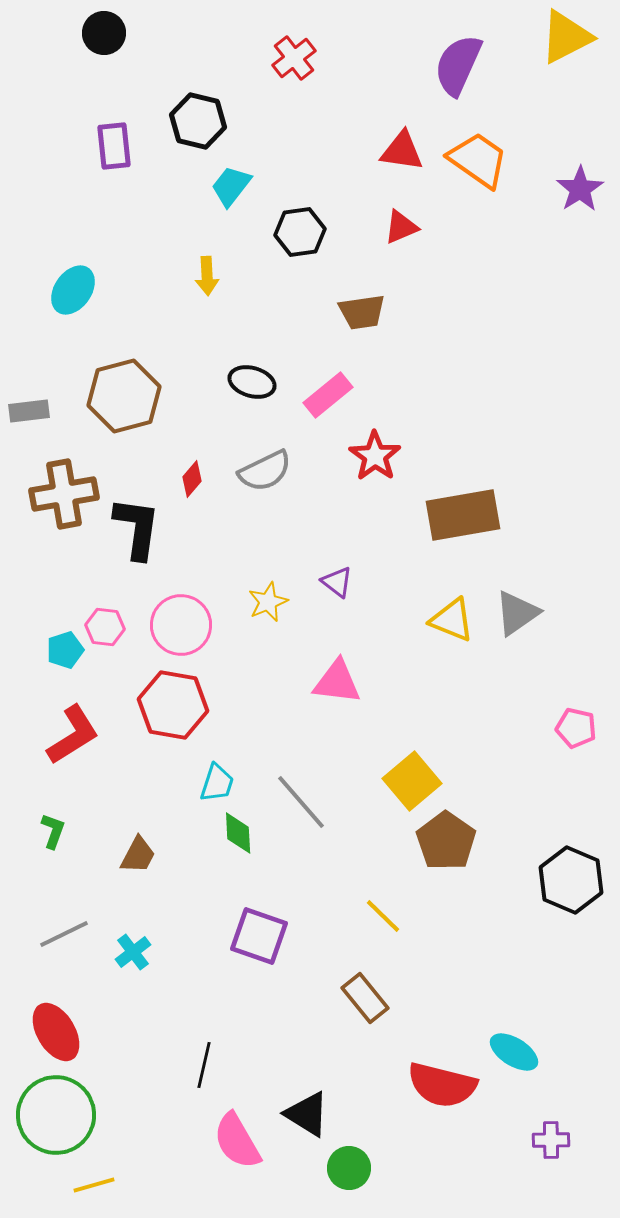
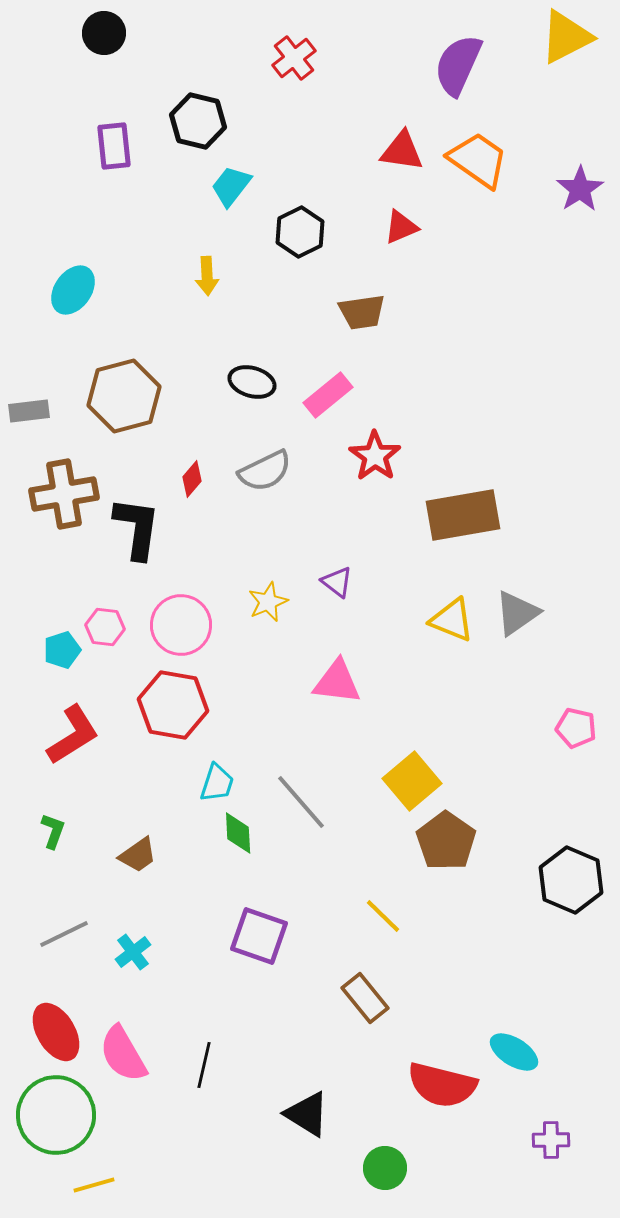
black hexagon at (300, 232): rotated 18 degrees counterclockwise
cyan pentagon at (65, 650): moved 3 px left
brown trapezoid at (138, 855): rotated 27 degrees clockwise
pink semicircle at (237, 1141): moved 114 px left, 87 px up
green circle at (349, 1168): moved 36 px right
